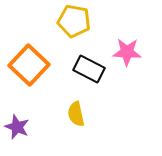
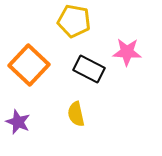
purple star: moved 1 px right, 5 px up
